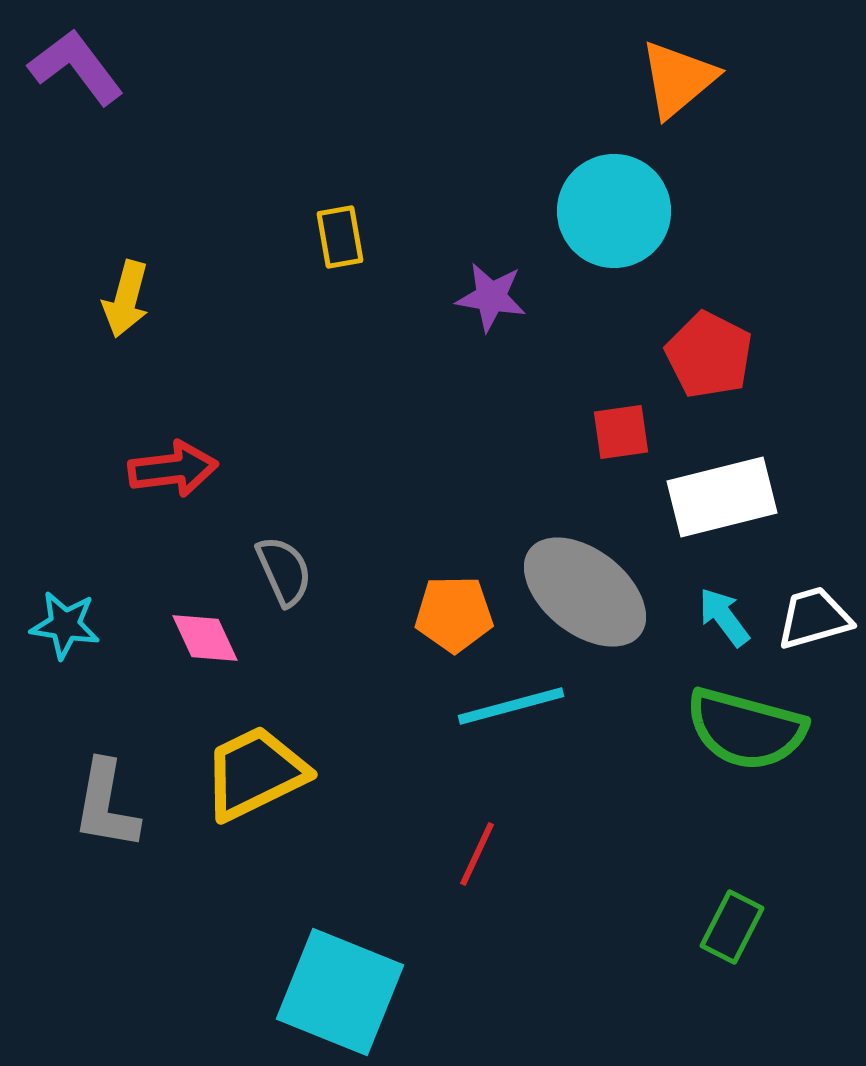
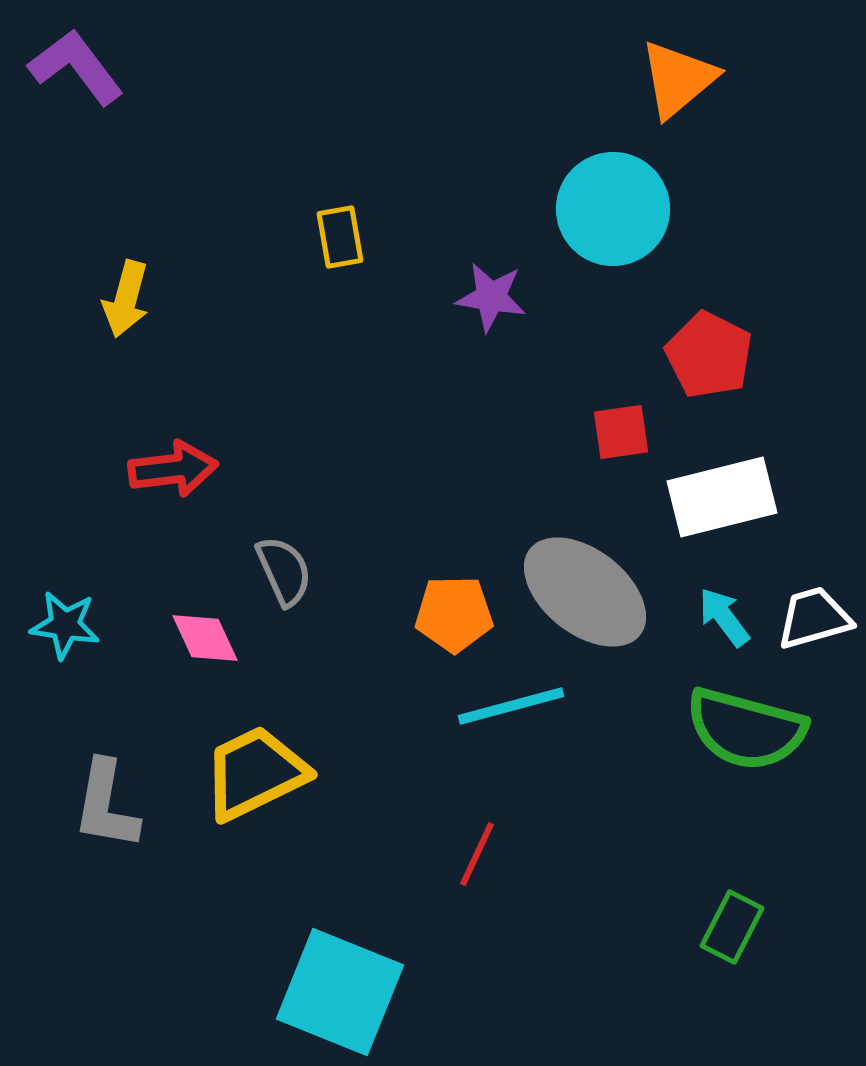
cyan circle: moved 1 px left, 2 px up
